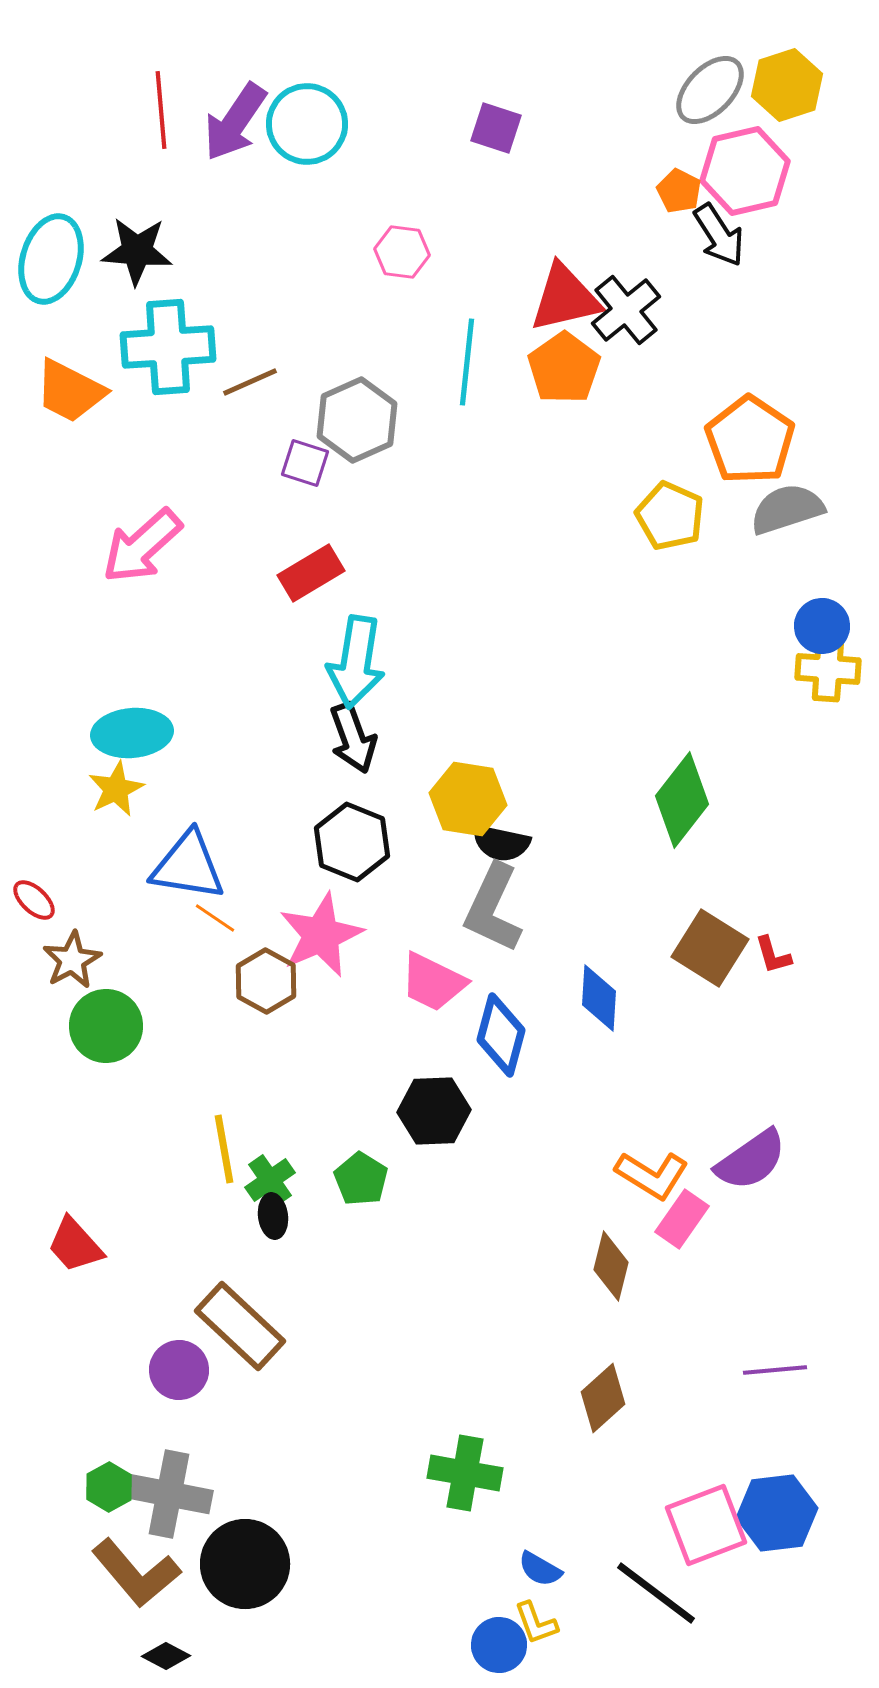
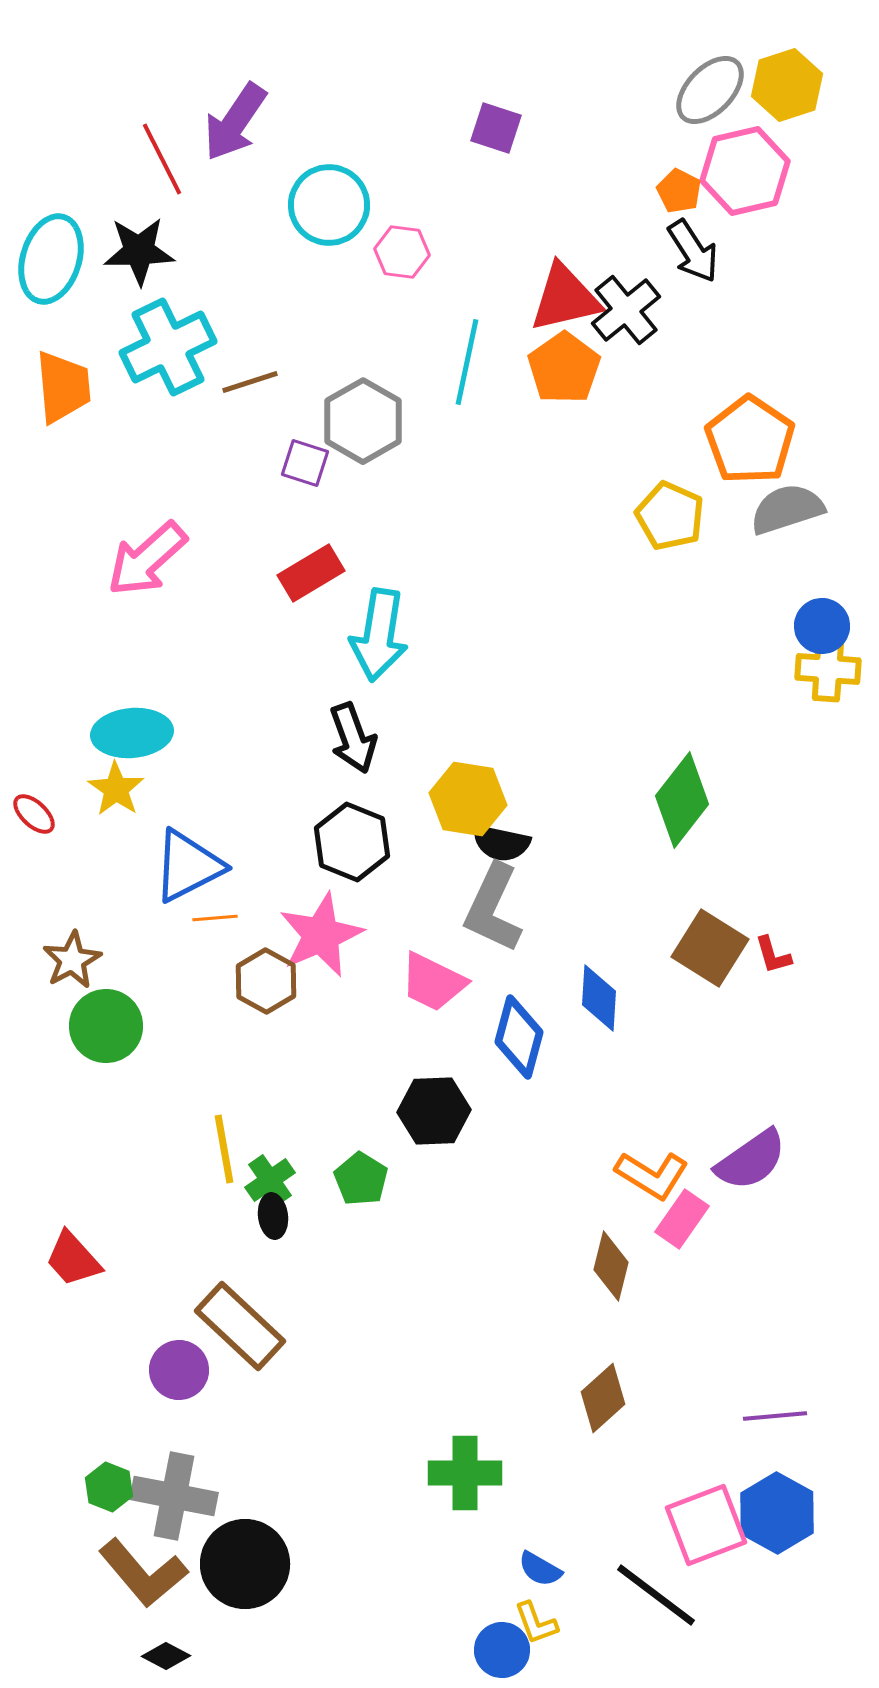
red line at (161, 110): moved 1 px right, 49 px down; rotated 22 degrees counterclockwise
cyan circle at (307, 124): moved 22 px right, 81 px down
black arrow at (719, 235): moved 26 px left, 16 px down
black star at (137, 251): moved 2 px right; rotated 6 degrees counterclockwise
cyan cross at (168, 347): rotated 22 degrees counterclockwise
cyan line at (467, 362): rotated 6 degrees clockwise
brown line at (250, 382): rotated 6 degrees clockwise
orange trapezoid at (70, 391): moved 7 px left, 4 px up; rotated 122 degrees counterclockwise
gray hexagon at (357, 420): moved 6 px right, 1 px down; rotated 6 degrees counterclockwise
pink arrow at (142, 546): moved 5 px right, 13 px down
cyan arrow at (356, 662): moved 23 px right, 27 px up
yellow star at (116, 789): rotated 12 degrees counterclockwise
blue triangle at (188, 866): rotated 36 degrees counterclockwise
red ellipse at (34, 900): moved 86 px up
orange line at (215, 918): rotated 39 degrees counterclockwise
blue diamond at (501, 1035): moved 18 px right, 2 px down
red trapezoid at (75, 1245): moved 2 px left, 14 px down
purple line at (775, 1370): moved 46 px down
green cross at (465, 1473): rotated 10 degrees counterclockwise
green hexagon at (109, 1487): rotated 9 degrees counterclockwise
gray cross at (169, 1494): moved 5 px right, 2 px down
blue hexagon at (777, 1513): rotated 24 degrees counterclockwise
brown L-shape at (136, 1573): moved 7 px right
black line at (656, 1593): moved 2 px down
blue circle at (499, 1645): moved 3 px right, 5 px down
